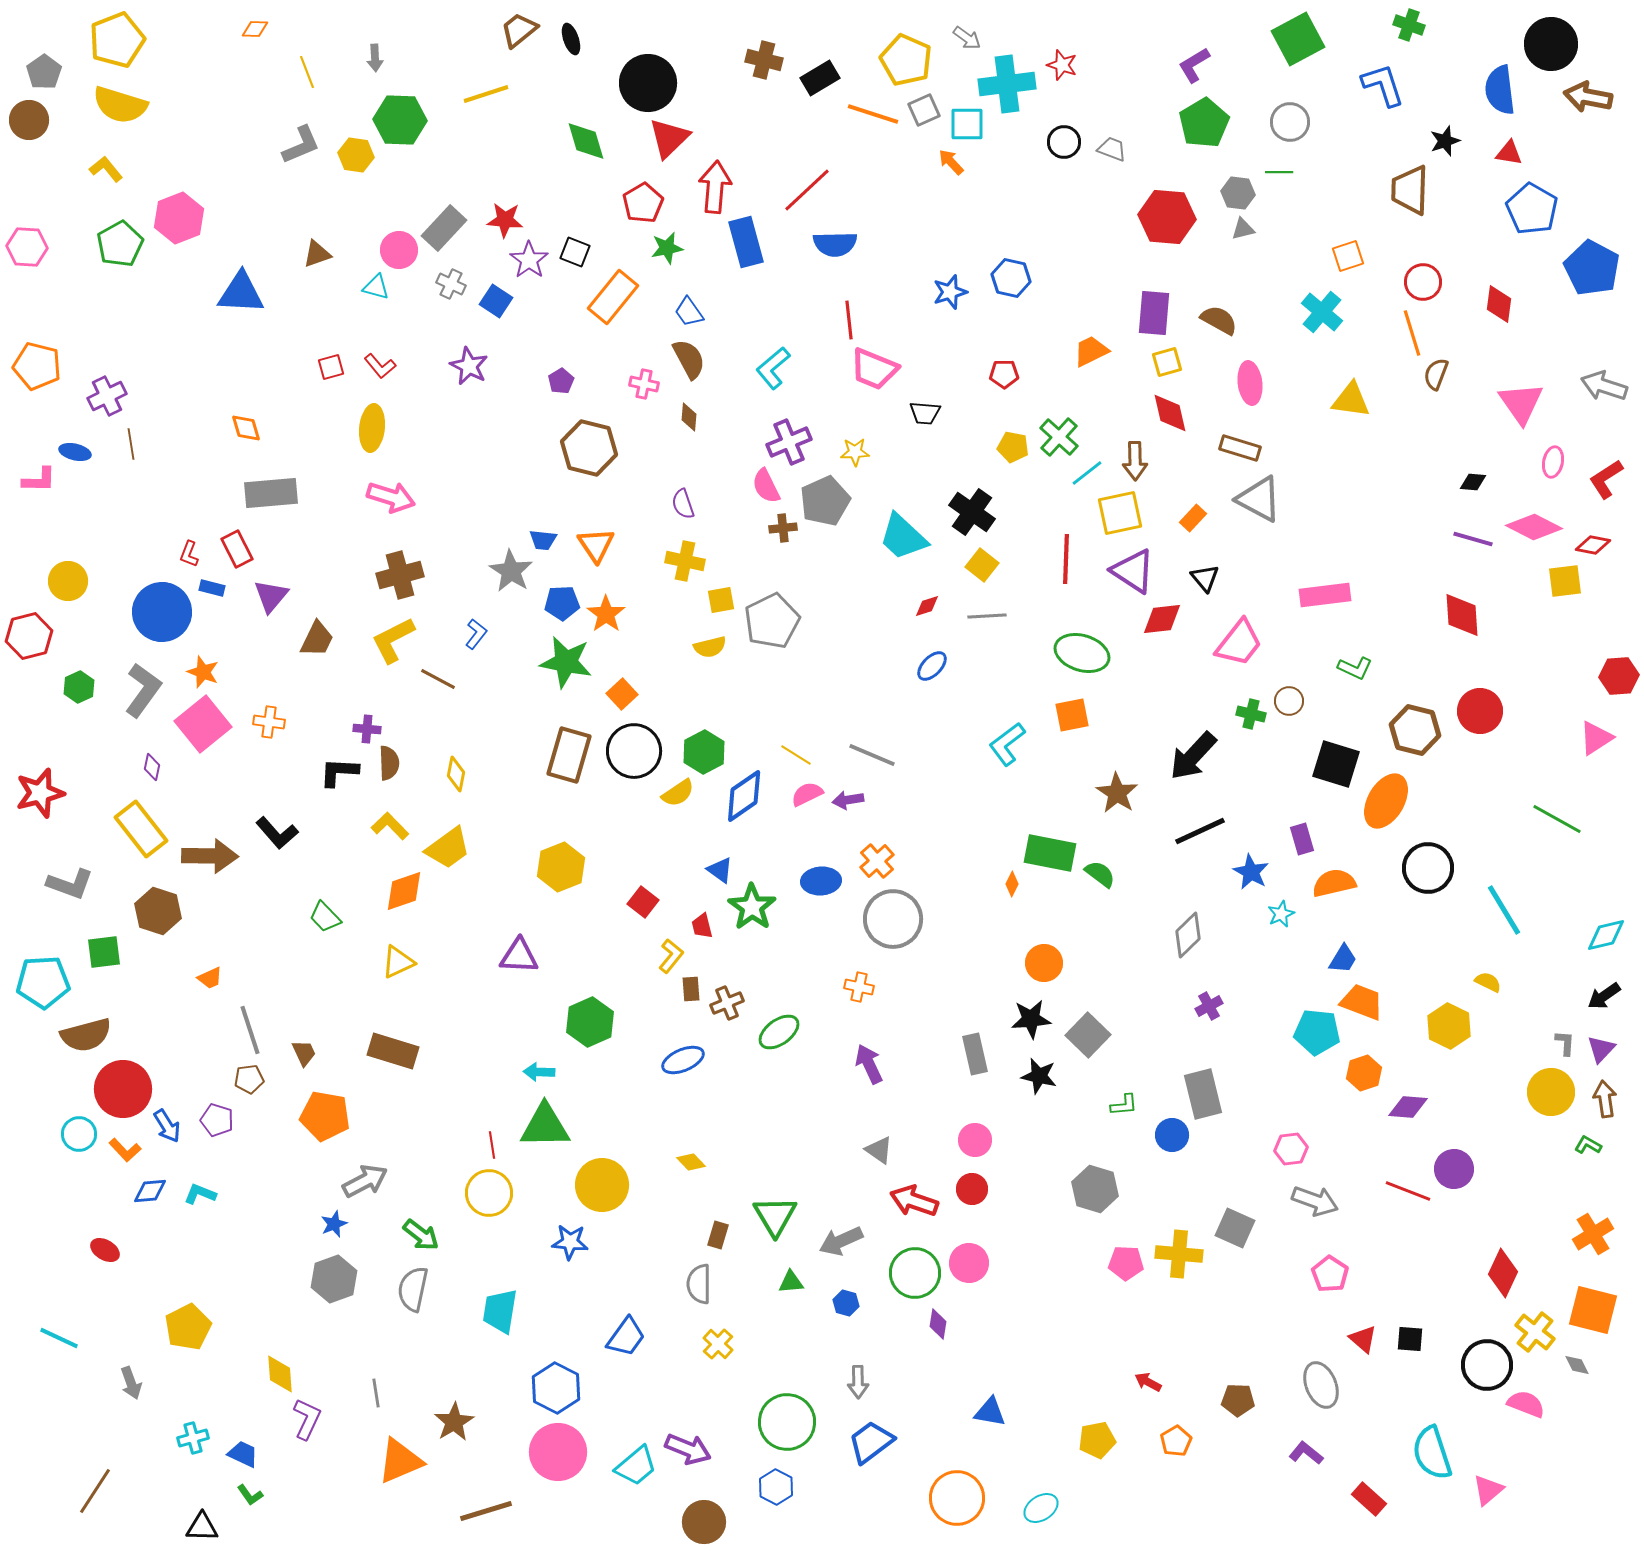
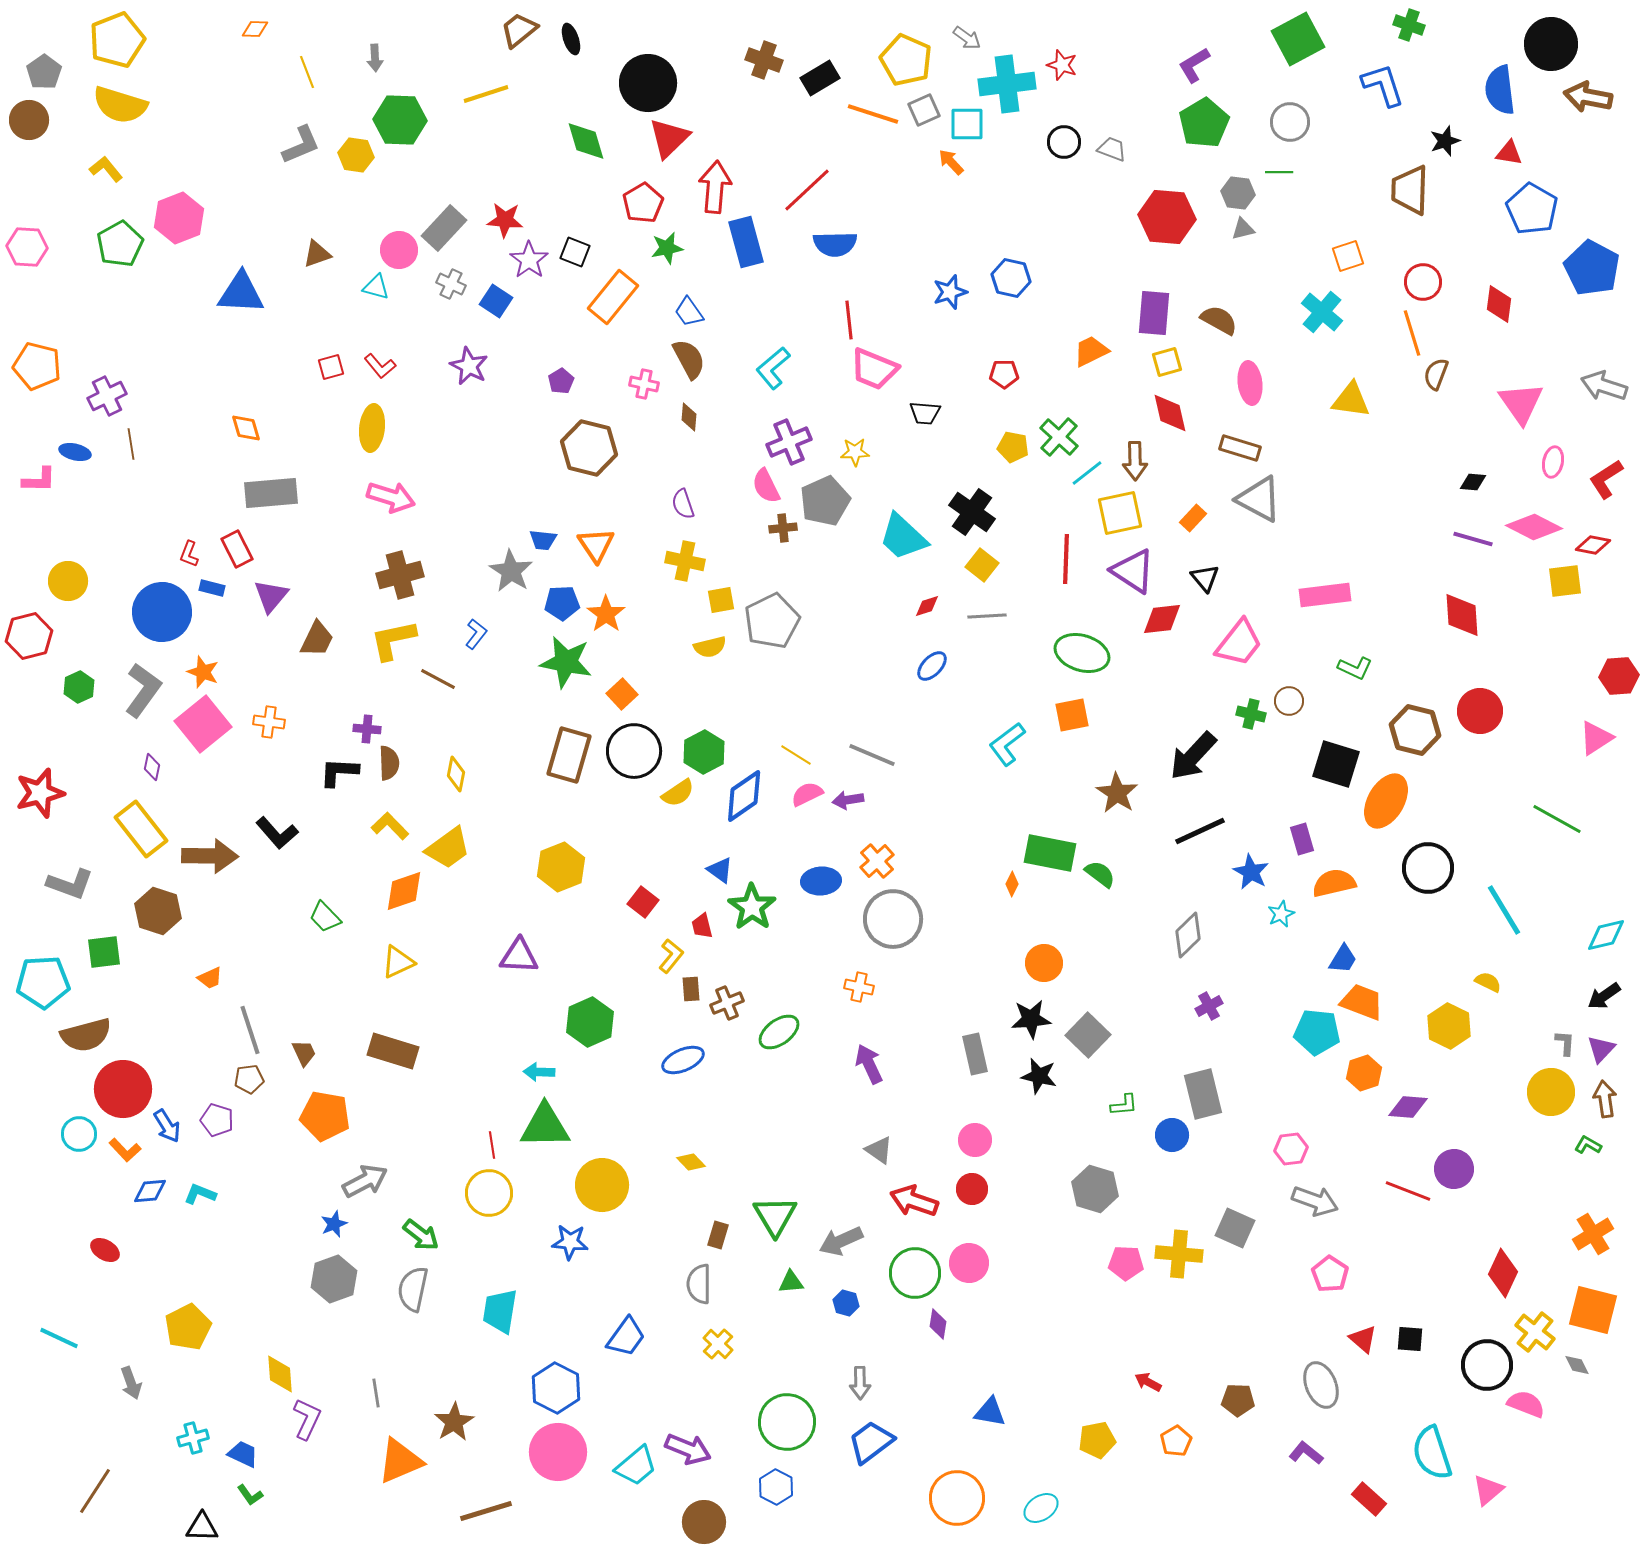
brown cross at (764, 60): rotated 6 degrees clockwise
yellow L-shape at (393, 640): rotated 15 degrees clockwise
gray arrow at (858, 1382): moved 2 px right, 1 px down
